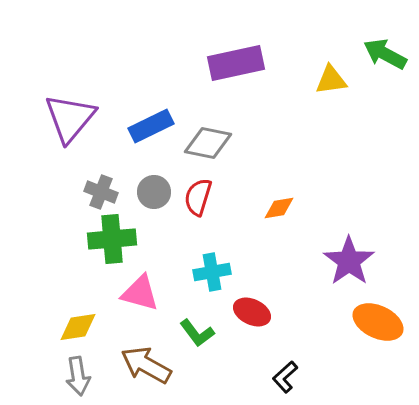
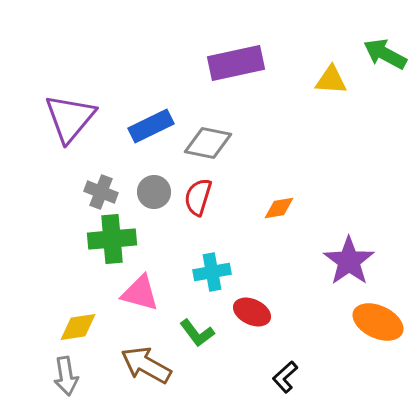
yellow triangle: rotated 12 degrees clockwise
gray arrow: moved 12 px left
